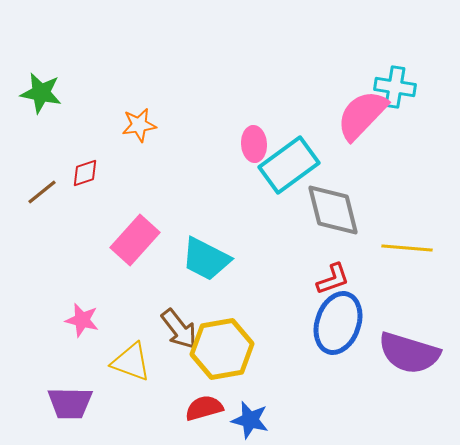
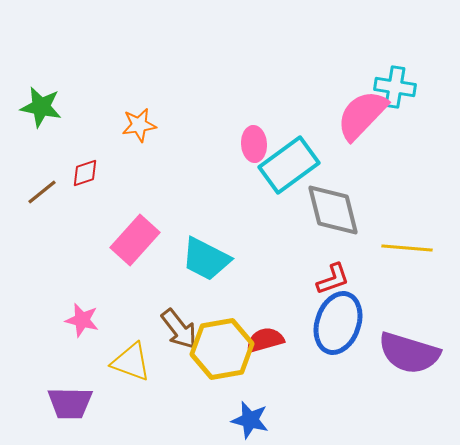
green star: moved 14 px down
red semicircle: moved 61 px right, 68 px up
